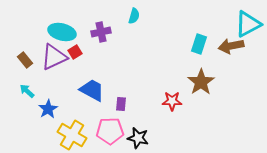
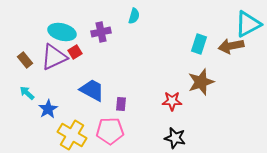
brown star: rotated 16 degrees clockwise
cyan arrow: moved 2 px down
black star: moved 37 px right
